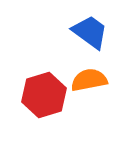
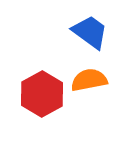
red hexagon: moved 2 px left, 1 px up; rotated 12 degrees counterclockwise
